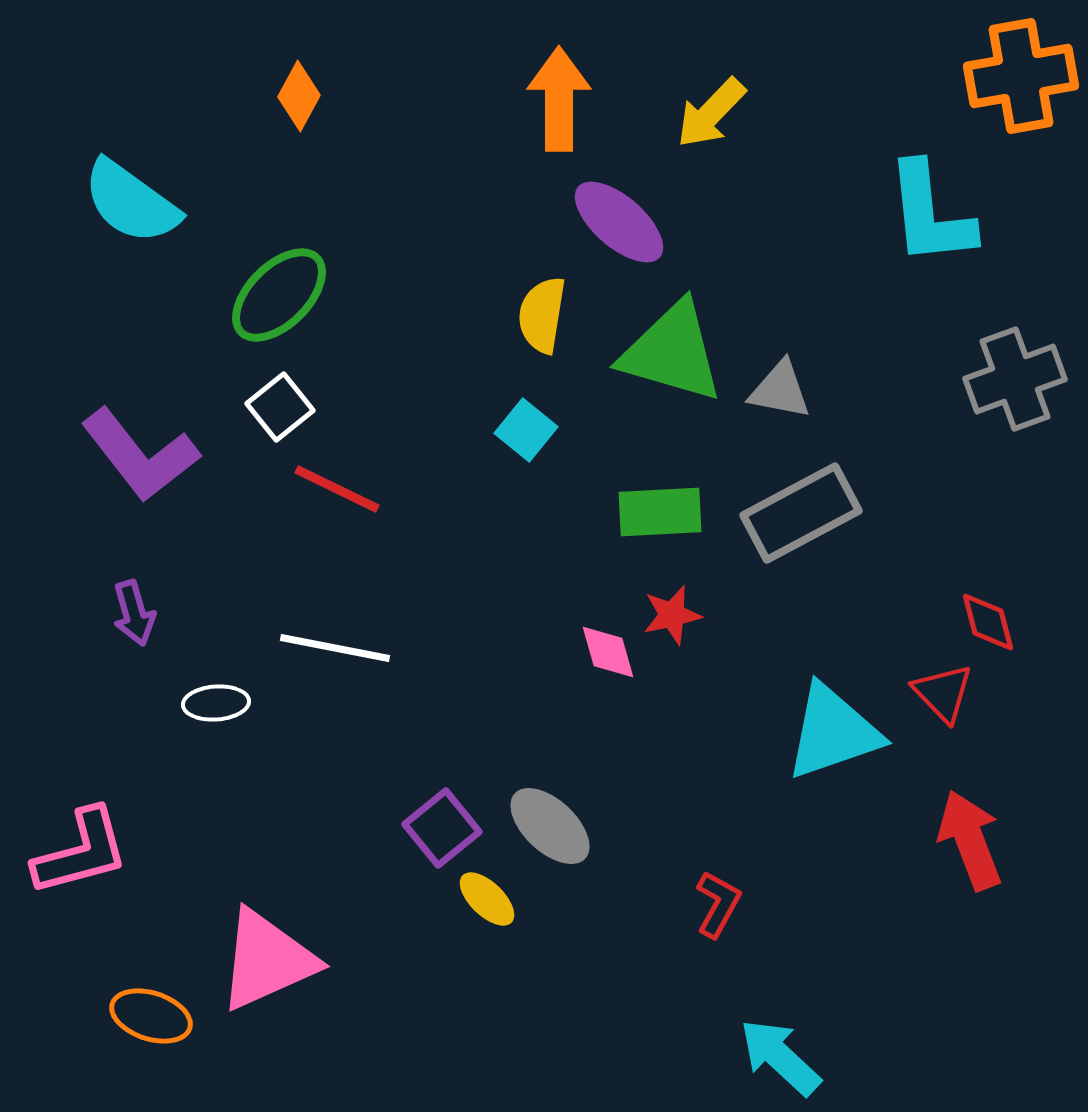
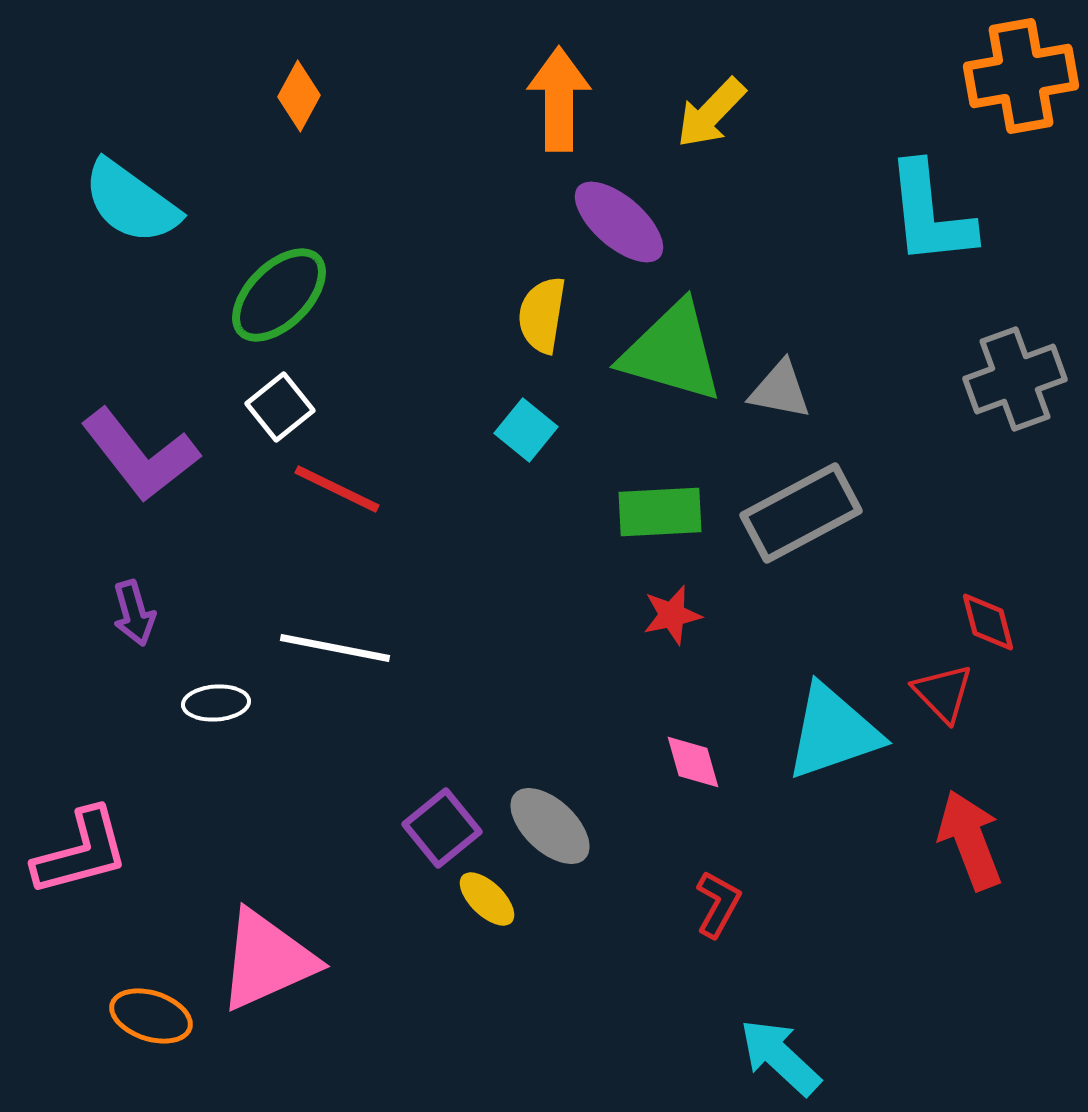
pink diamond: moved 85 px right, 110 px down
